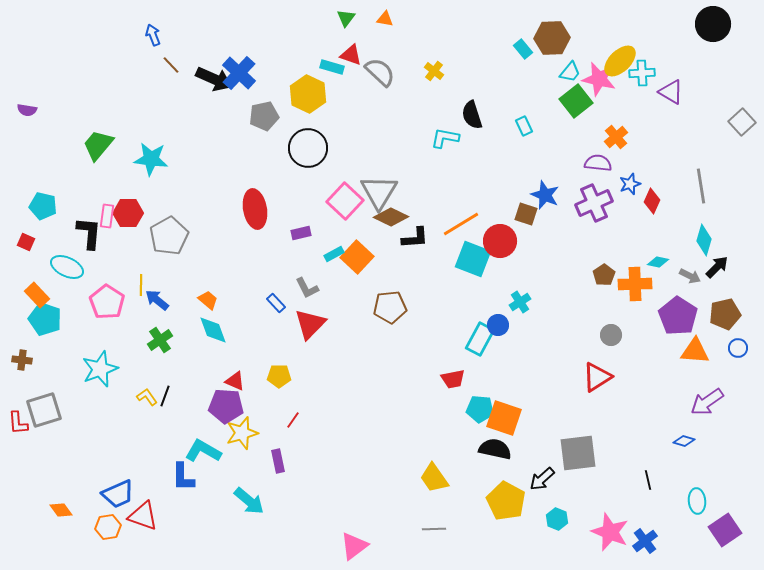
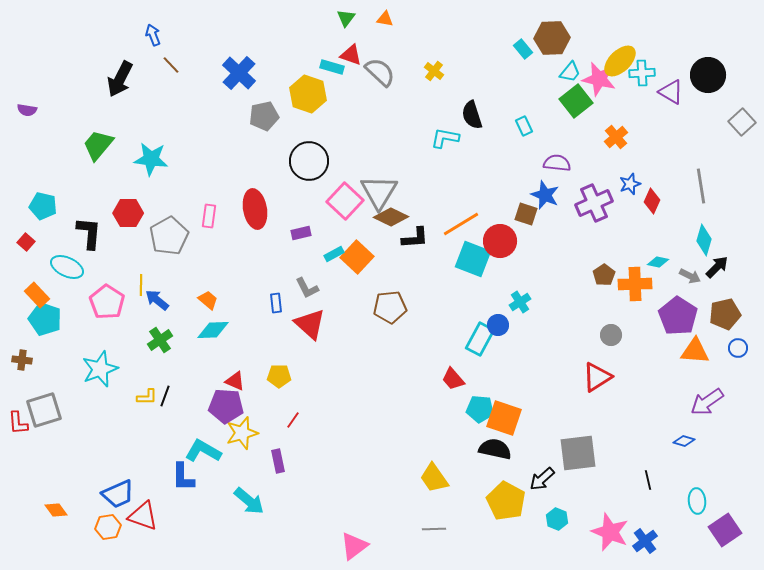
black circle at (713, 24): moved 5 px left, 51 px down
black arrow at (214, 79): moved 94 px left; rotated 93 degrees clockwise
yellow hexagon at (308, 94): rotated 6 degrees counterclockwise
black circle at (308, 148): moved 1 px right, 13 px down
purple semicircle at (598, 163): moved 41 px left
pink rectangle at (107, 216): moved 102 px right
red square at (26, 242): rotated 18 degrees clockwise
blue rectangle at (276, 303): rotated 36 degrees clockwise
red triangle at (310, 324): rotated 32 degrees counterclockwise
cyan diamond at (213, 330): rotated 72 degrees counterclockwise
red trapezoid at (453, 379): rotated 60 degrees clockwise
yellow L-shape at (147, 397): rotated 125 degrees clockwise
orange diamond at (61, 510): moved 5 px left
